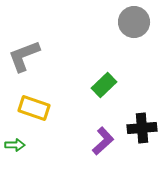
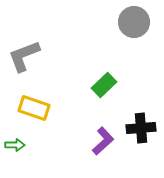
black cross: moved 1 px left
